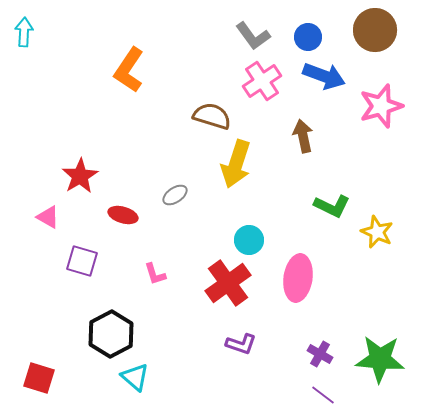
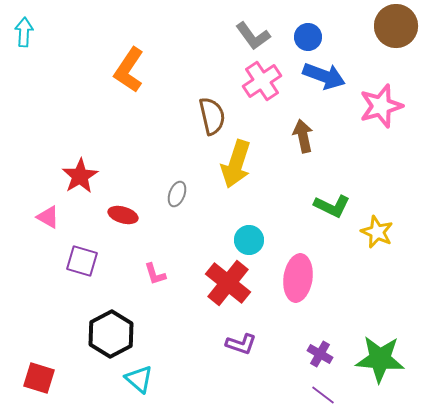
brown circle: moved 21 px right, 4 px up
brown semicircle: rotated 60 degrees clockwise
gray ellipse: moved 2 px right, 1 px up; rotated 35 degrees counterclockwise
red cross: rotated 15 degrees counterclockwise
cyan triangle: moved 4 px right, 2 px down
